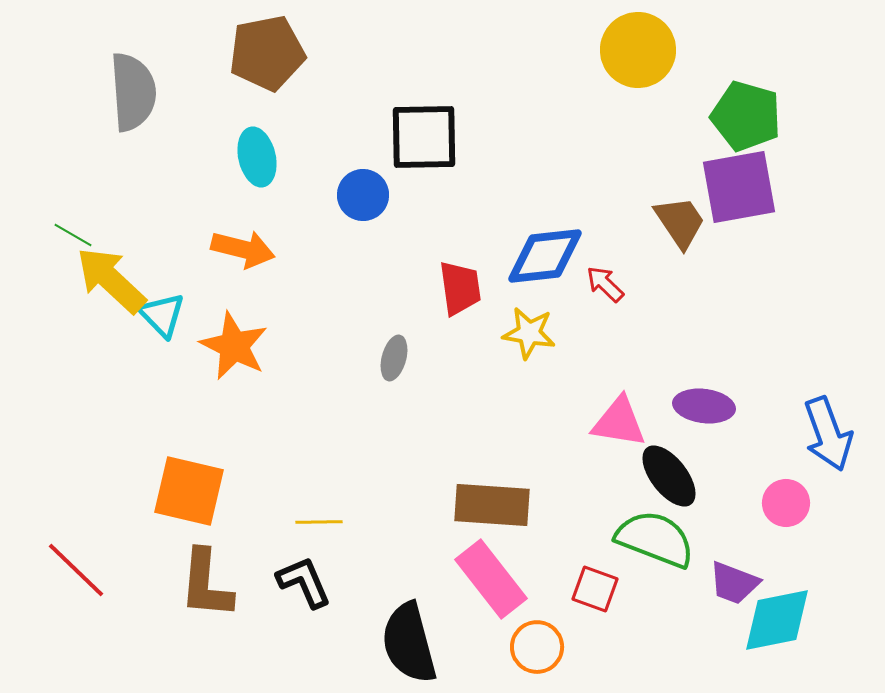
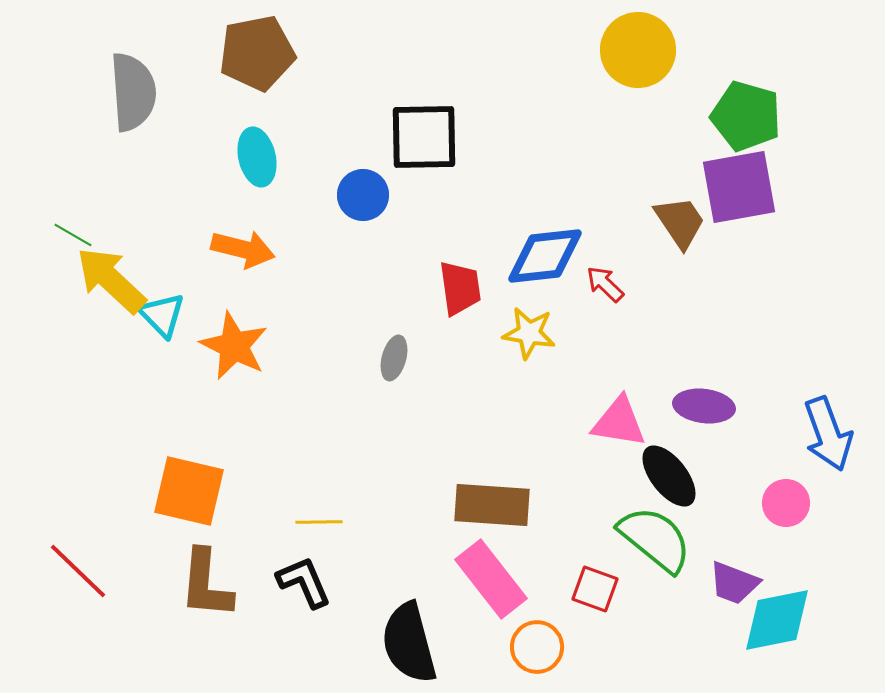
brown pentagon: moved 10 px left
green semicircle: rotated 18 degrees clockwise
red line: moved 2 px right, 1 px down
